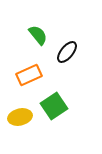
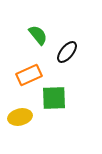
green square: moved 8 px up; rotated 32 degrees clockwise
